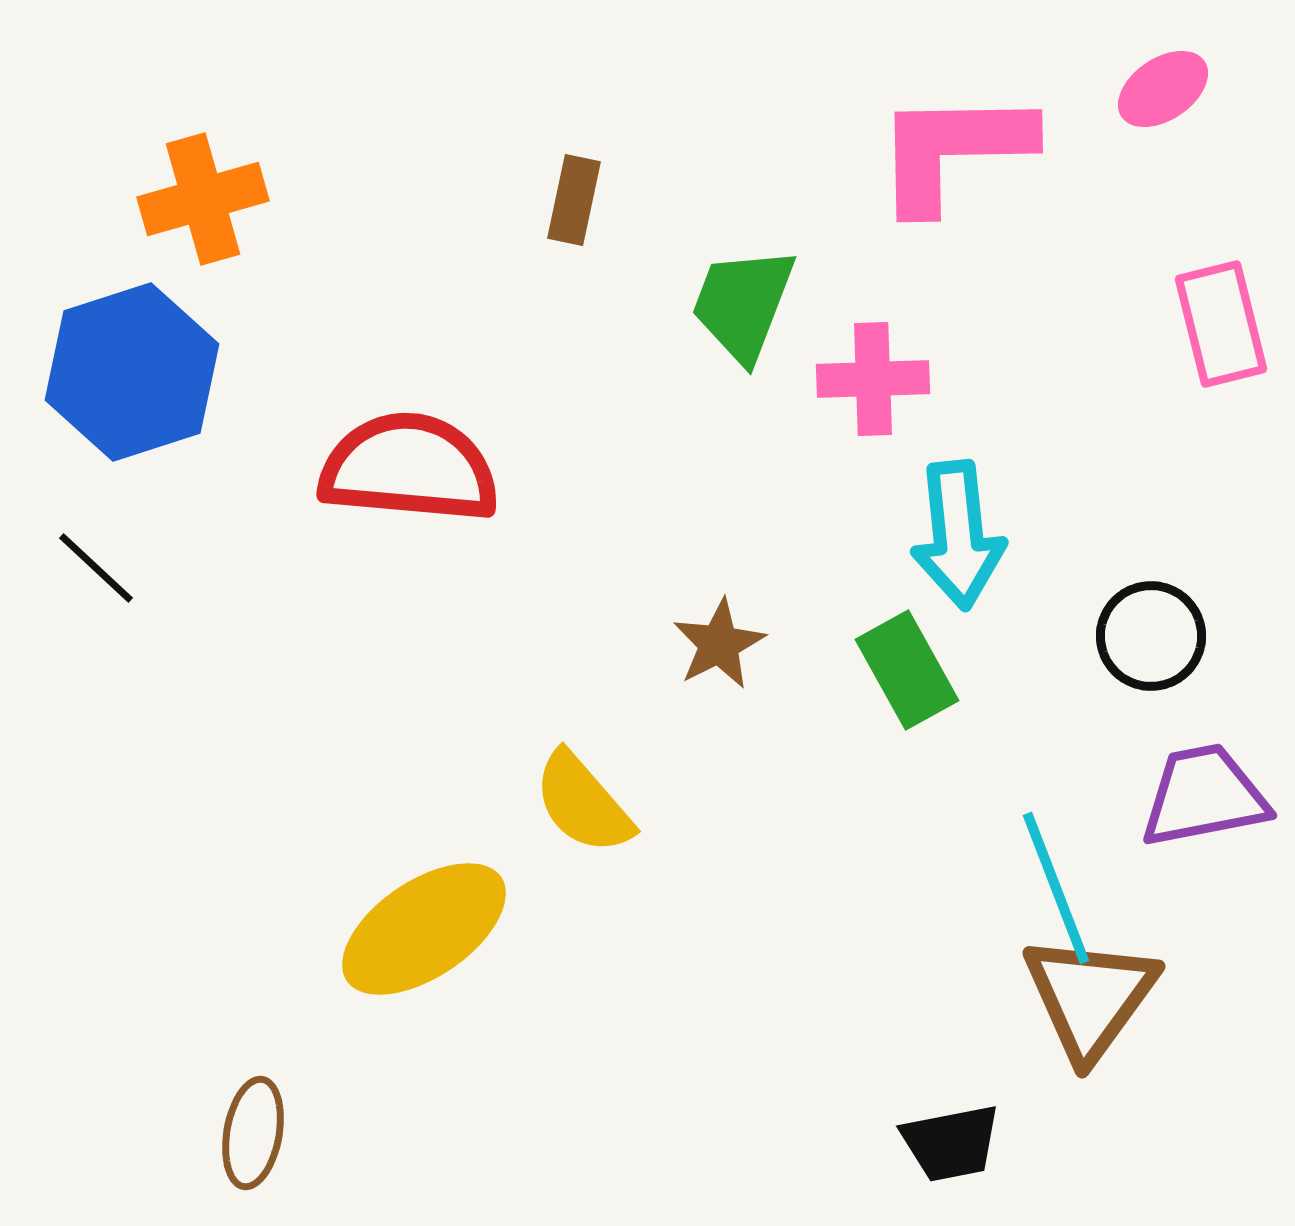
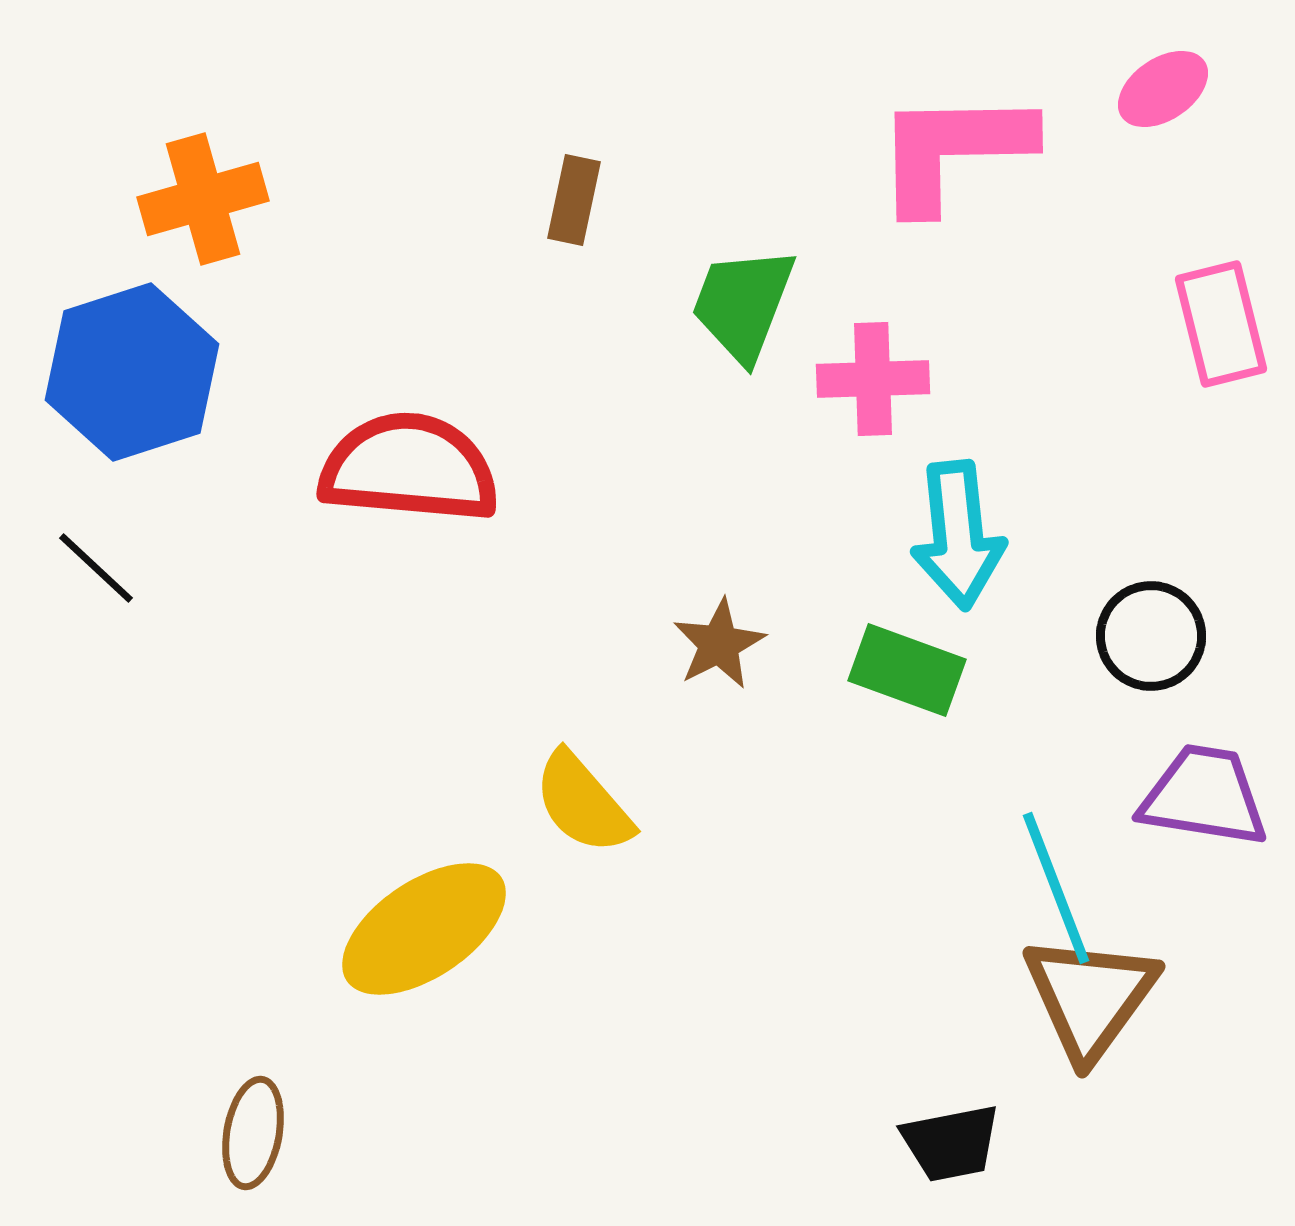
green rectangle: rotated 41 degrees counterclockwise
purple trapezoid: rotated 20 degrees clockwise
